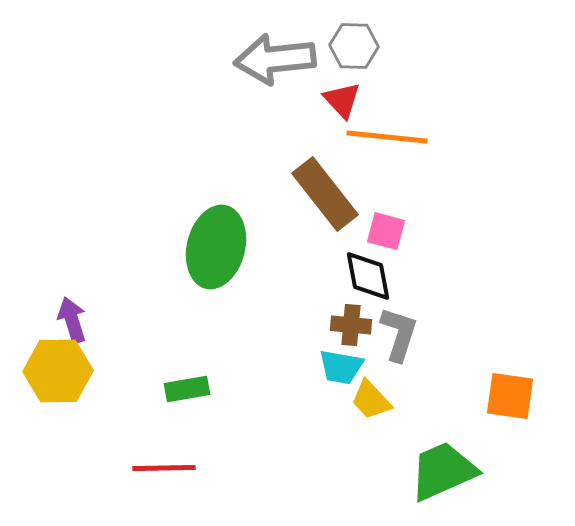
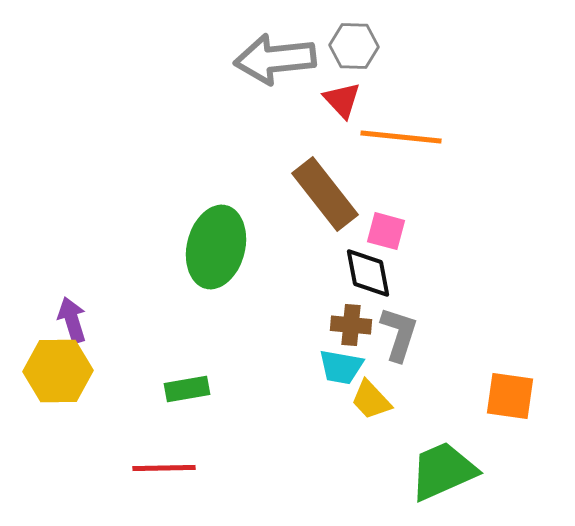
orange line: moved 14 px right
black diamond: moved 3 px up
